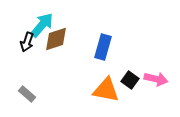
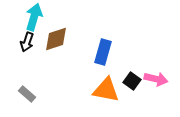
cyan arrow: moved 8 px left, 8 px up; rotated 24 degrees counterclockwise
blue rectangle: moved 5 px down
black square: moved 2 px right, 1 px down
